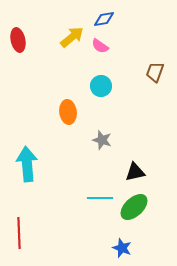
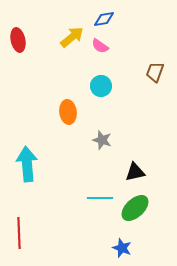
green ellipse: moved 1 px right, 1 px down
